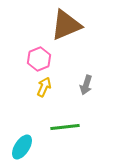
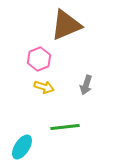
yellow arrow: rotated 84 degrees clockwise
